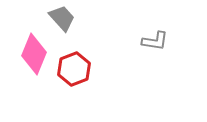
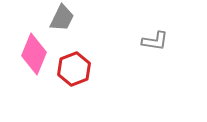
gray trapezoid: rotated 68 degrees clockwise
